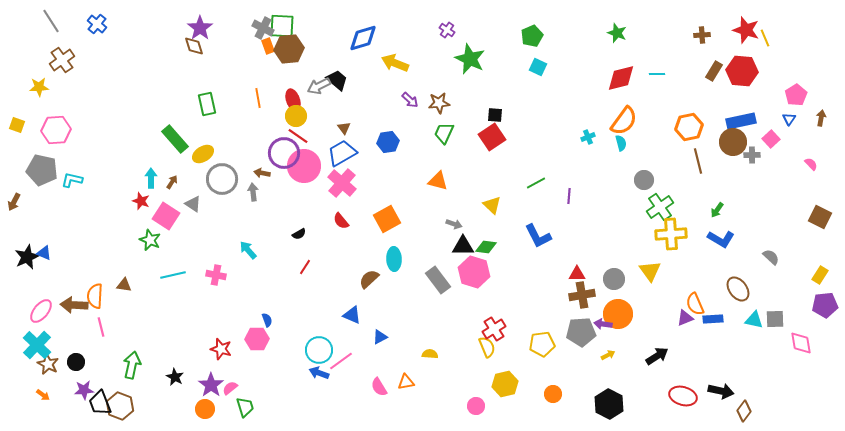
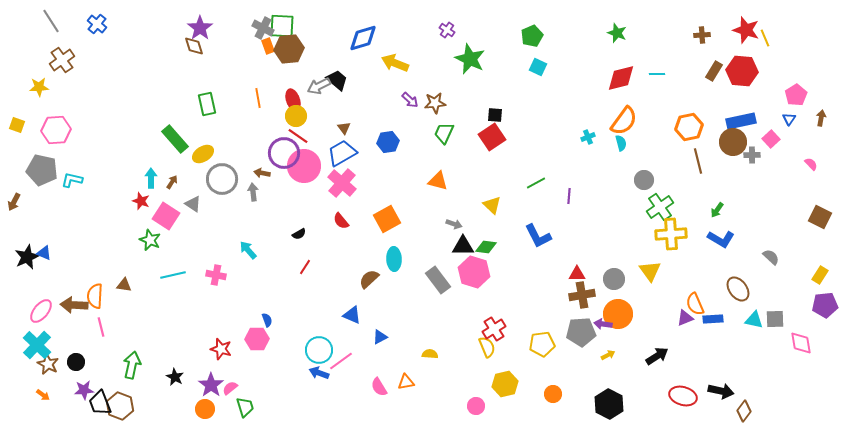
brown star at (439, 103): moved 4 px left
